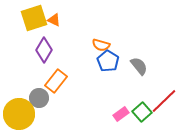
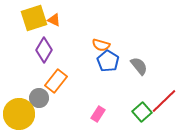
pink rectangle: moved 23 px left; rotated 21 degrees counterclockwise
